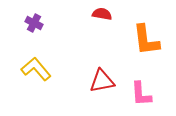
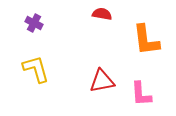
yellow L-shape: rotated 24 degrees clockwise
